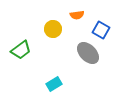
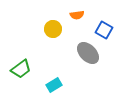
blue square: moved 3 px right
green trapezoid: moved 19 px down
cyan rectangle: moved 1 px down
